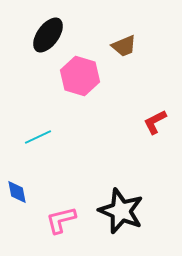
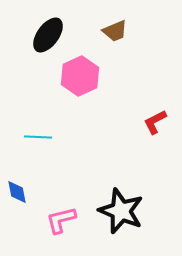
brown trapezoid: moved 9 px left, 15 px up
pink hexagon: rotated 18 degrees clockwise
cyan line: rotated 28 degrees clockwise
